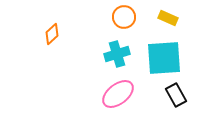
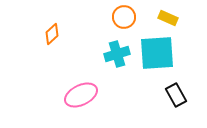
cyan square: moved 7 px left, 5 px up
pink ellipse: moved 37 px left, 1 px down; rotated 12 degrees clockwise
